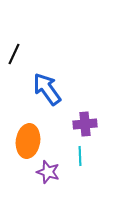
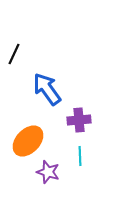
purple cross: moved 6 px left, 4 px up
orange ellipse: rotated 36 degrees clockwise
